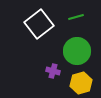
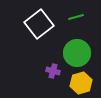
green circle: moved 2 px down
